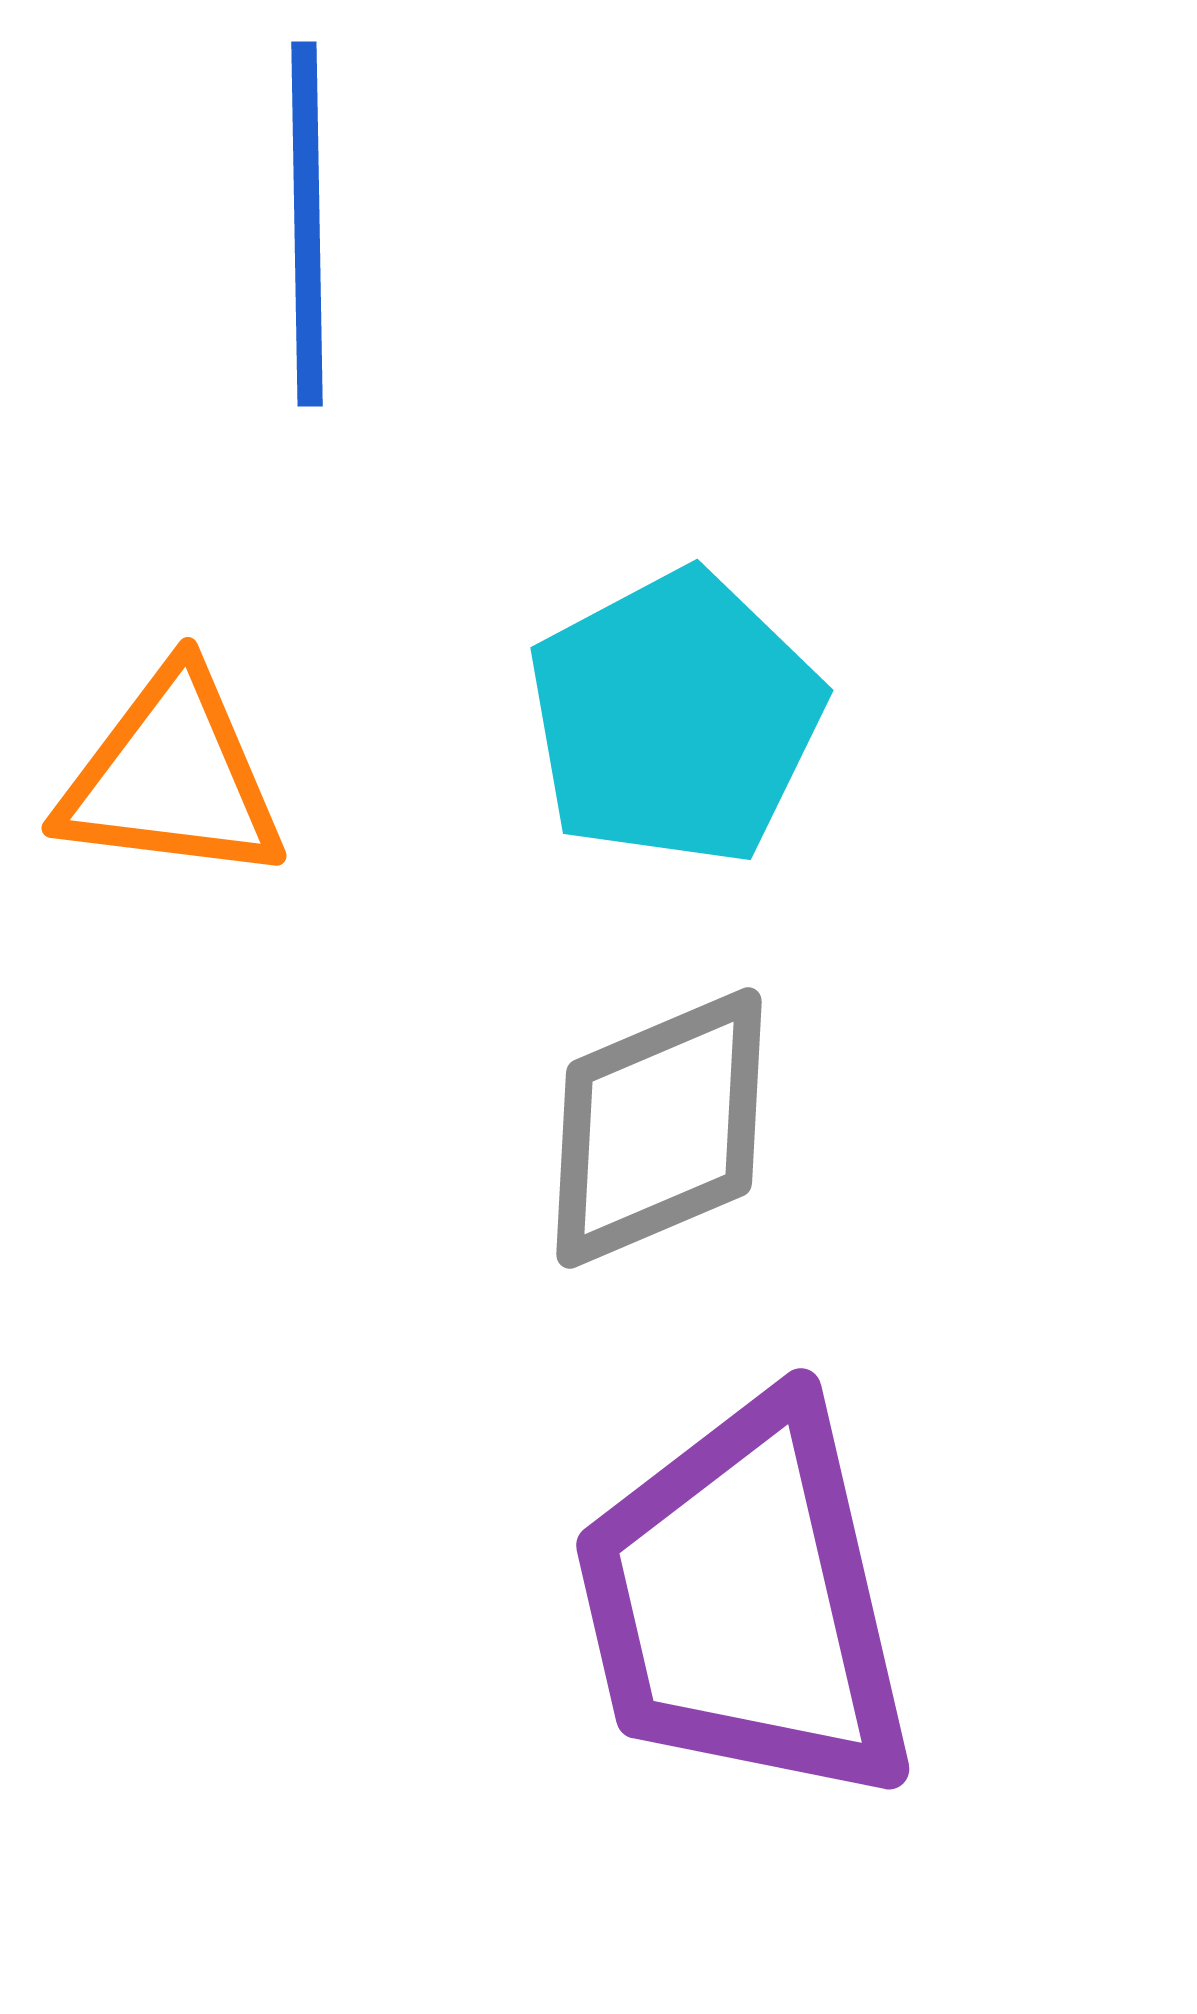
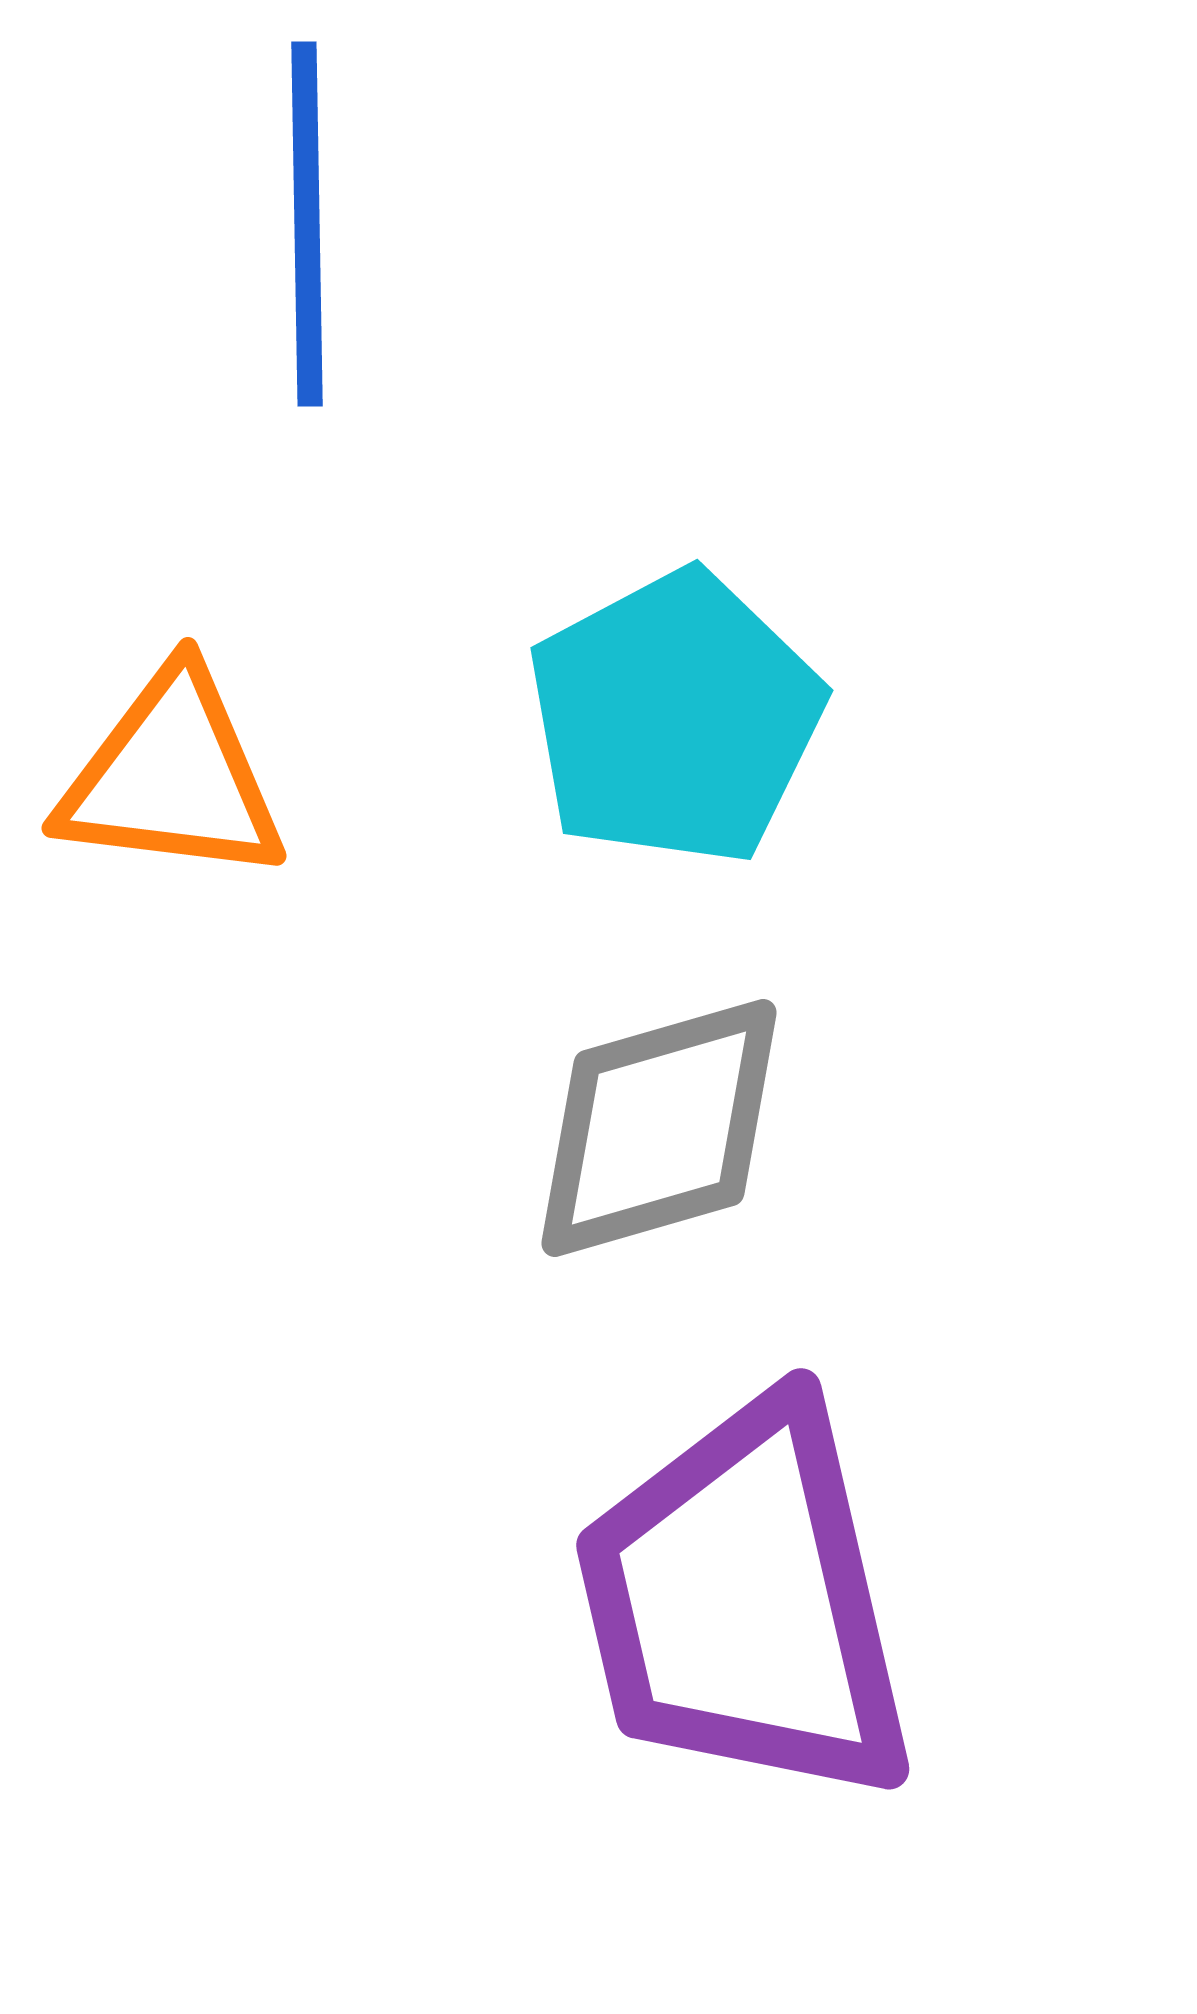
gray diamond: rotated 7 degrees clockwise
